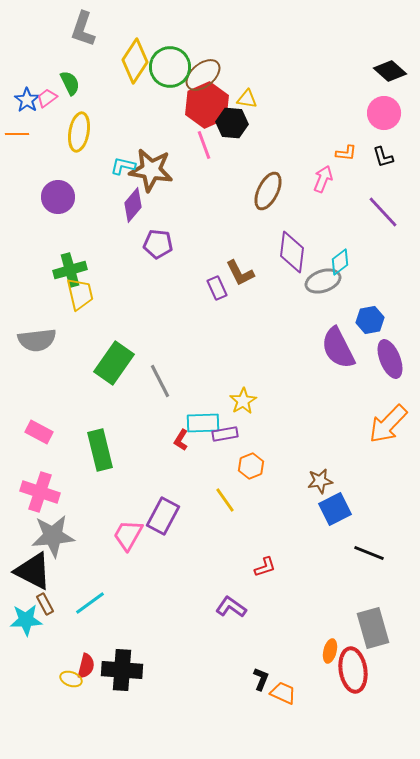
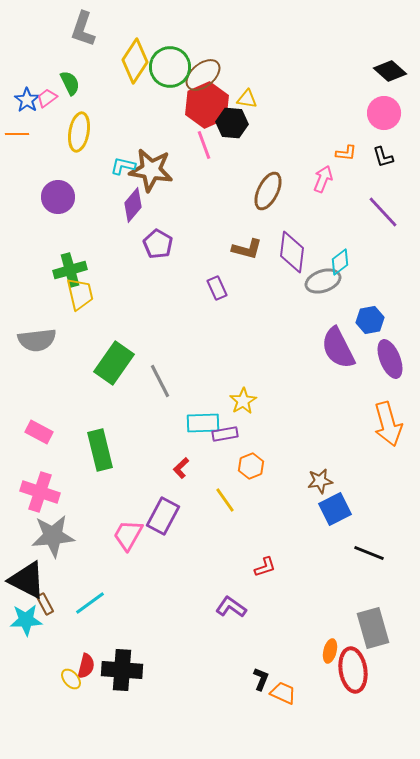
purple pentagon at (158, 244): rotated 24 degrees clockwise
brown L-shape at (240, 273): moved 7 px right, 24 px up; rotated 48 degrees counterclockwise
orange arrow at (388, 424): rotated 60 degrees counterclockwise
red L-shape at (181, 440): moved 28 px down; rotated 15 degrees clockwise
black triangle at (33, 571): moved 6 px left, 9 px down
yellow ellipse at (71, 679): rotated 30 degrees clockwise
